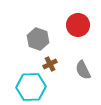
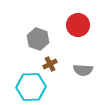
gray semicircle: rotated 60 degrees counterclockwise
